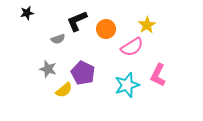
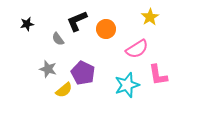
black star: moved 11 px down
yellow star: moved 3 px right, 8 px up
gray semicircle: rotated 72 degrees clockwise
pink semicircle: moved 5 px right, 2 px down
pink L-shape: rotated 35 degrees counterclockwise
